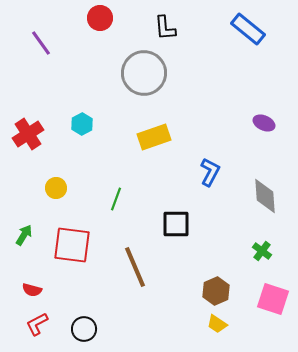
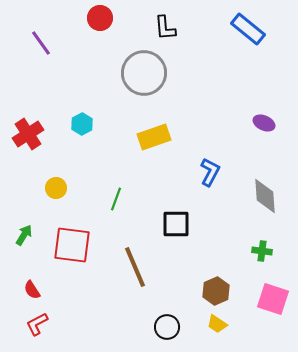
green cross: rotated 30 degrees counterclockwise
red semicircle: rotated 42 degrees clockwise
black circle: moved 83 px right, 2 px up
